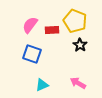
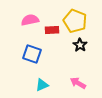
pink semicircle: moved 5 px up; rotated 42 degrees clockwise
